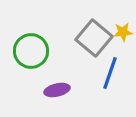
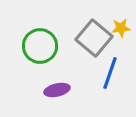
yellow star: moved 2 px left, 4 px up
green circle: moved 9 px right, 5 px up
